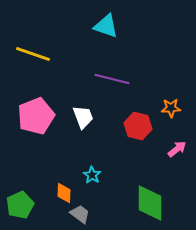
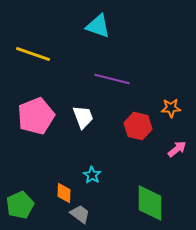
cyan triangle: moved 8 px left
